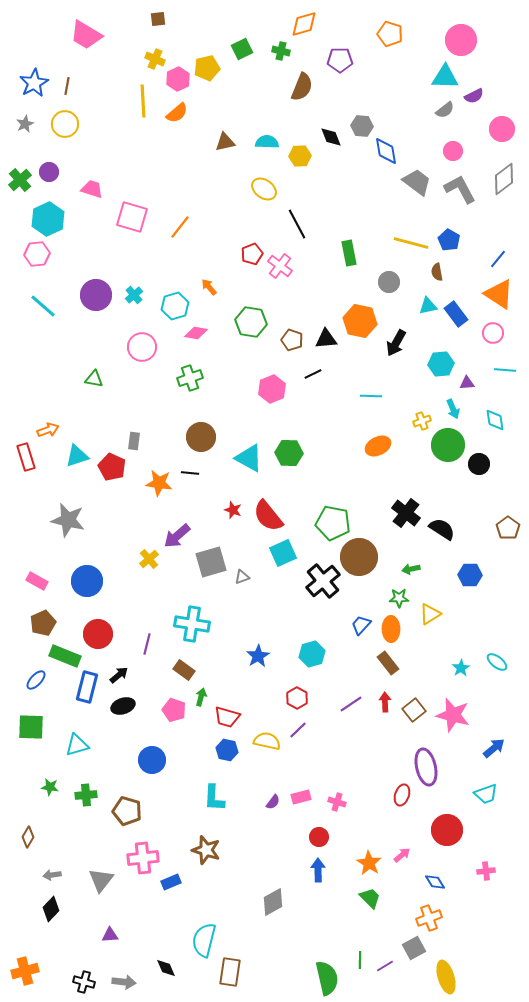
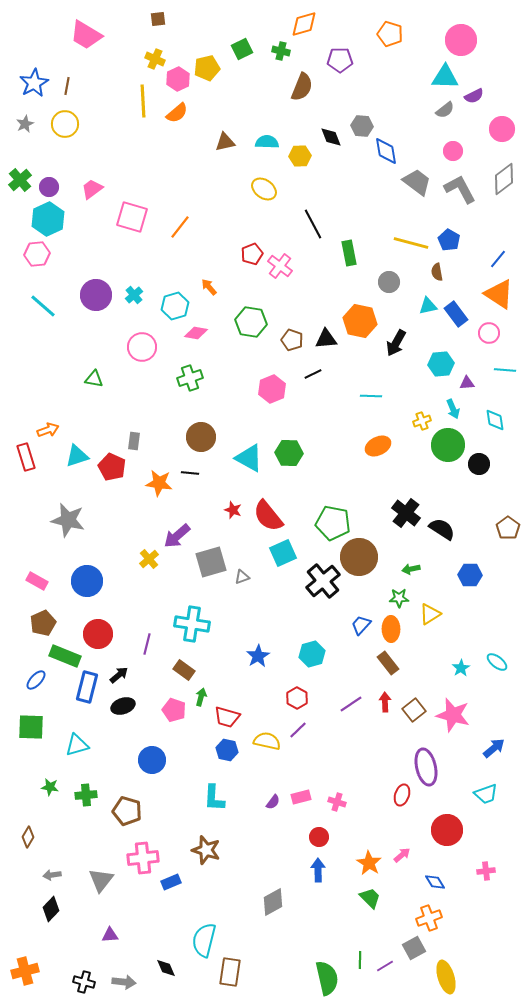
purple circle at (49, 172): moved 15 px down
pink trapezoid at (92, 189): rotated 55 degrees counterclockwise
black line at (297, 224): moved 16 px right
pink circle at (493, 333): moved 4 px left
